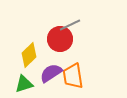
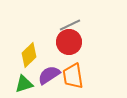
red circle: moved 9 px right, 3 px down
purple semicircle: moved 2 px left, 2 px down
